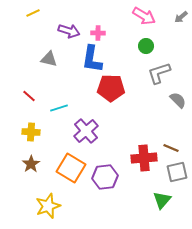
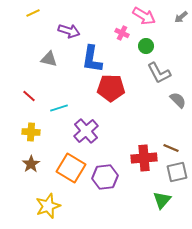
pink cross: moved 24 px right; rotated 24 degrees clockwise
gray L-shape: rotated 100 degrees counterclockwise
